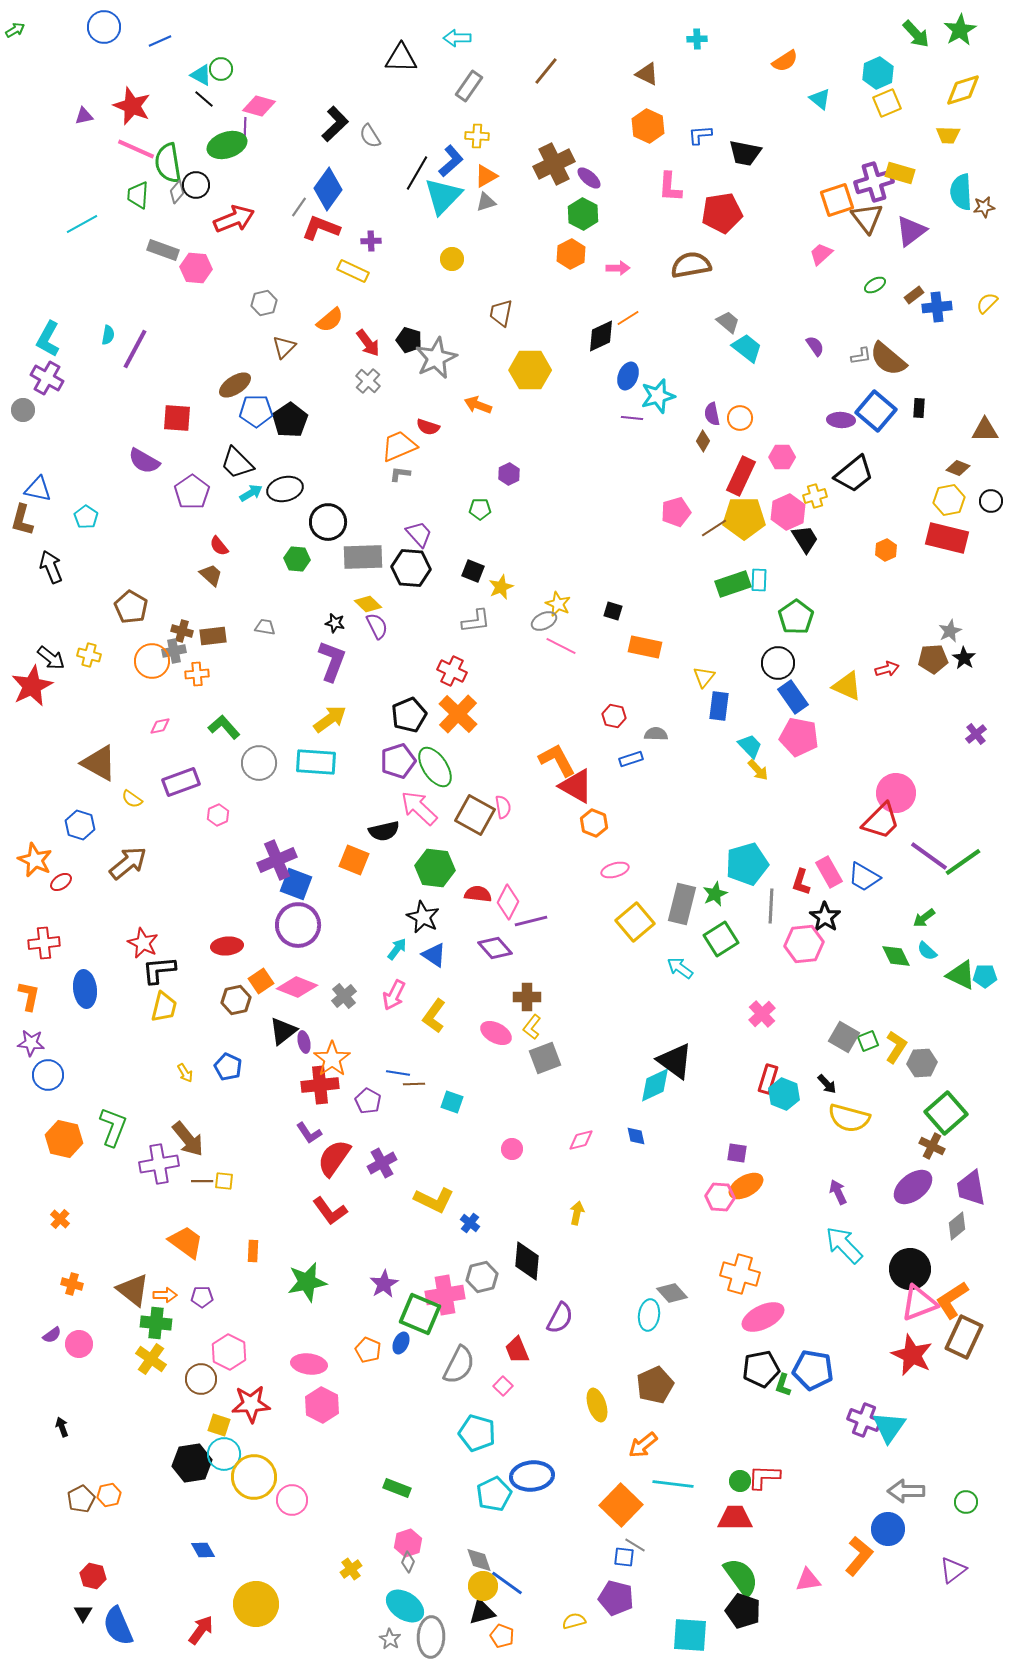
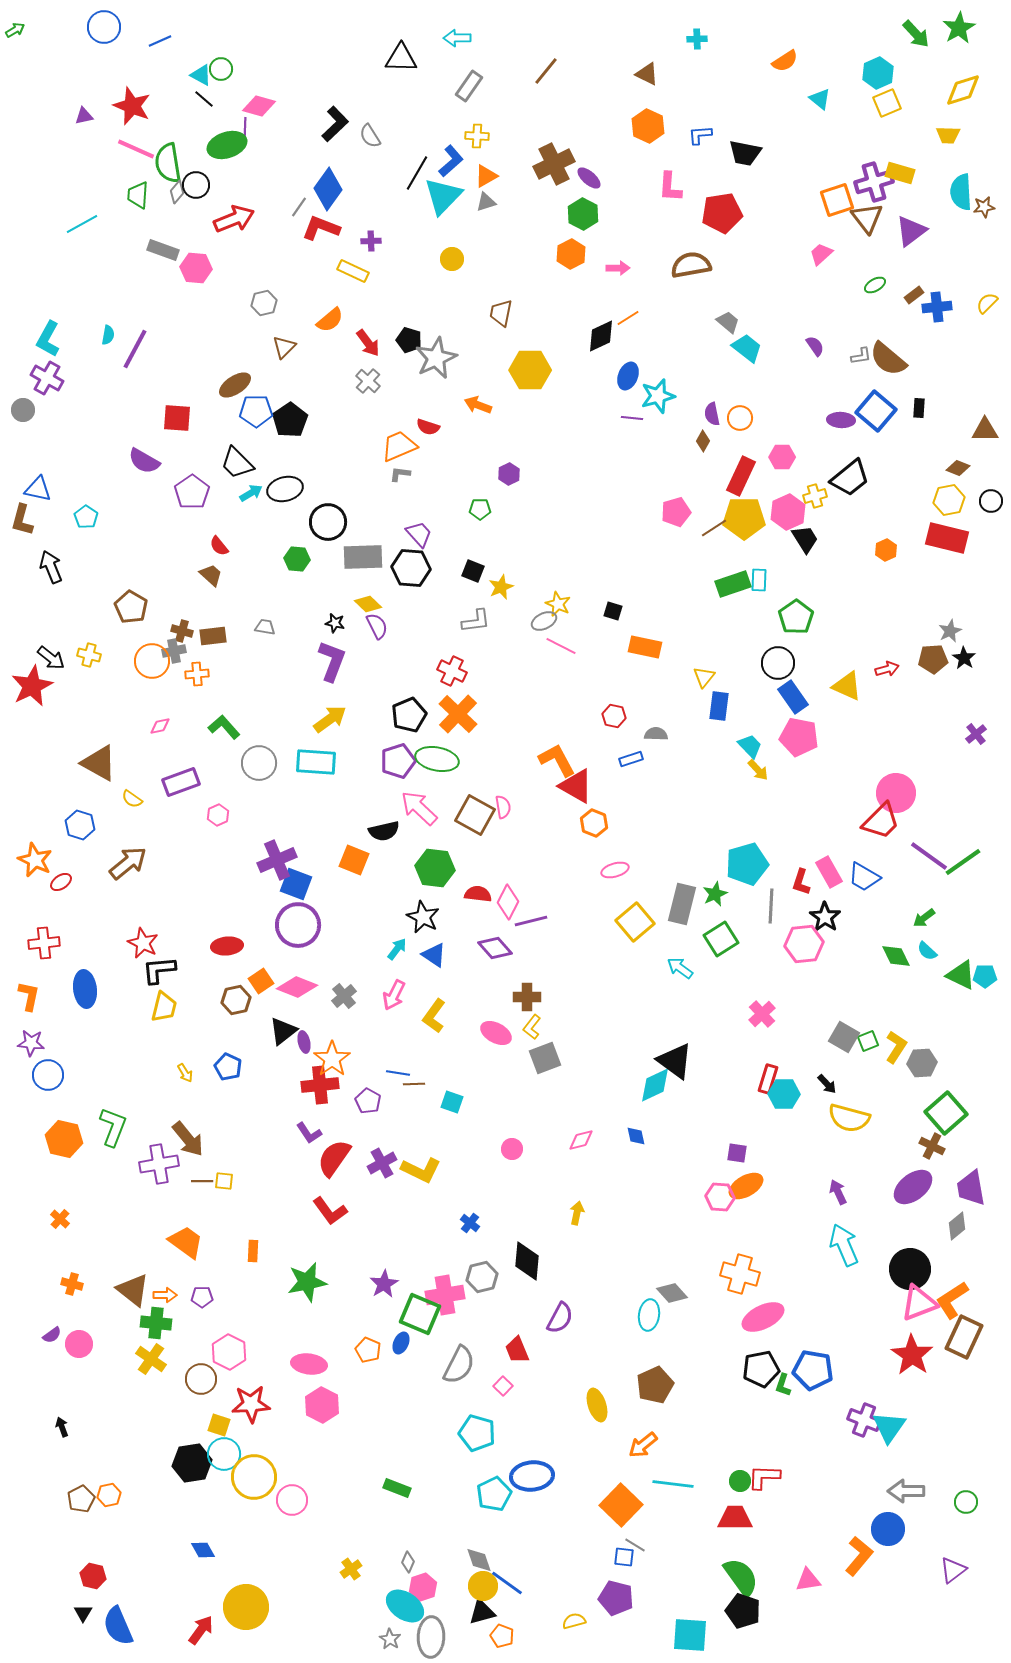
green star at (960, 30): moved 1 px left, 2 px up
black trapezoid at (854, 474): moved 4 px left, 4 px down
green ellipse at (435, 767): moved 2 px right, 8 px up; rotated 45 degrees counterclockwise
cyan hexagon at (784, 1094): rotated 20 degrees counterclockwise
yellow L-shape at (434, 1200): moved 13 px left, 30 px up
cyan arrow at (844, 1245): rotated 21 degrees clockwise
red star at (912, 1355): rotated 9 degrees clockwise
pink hexagon at (408, 1543): moved 15 px right, 44 px down
yellow circle at (256, 1604): moved 10 px left, 3 px down
